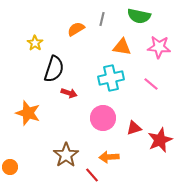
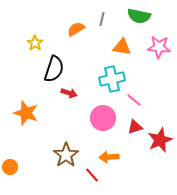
cyan cross: moved 1 px right, 1 px down
pink line: moved 17 px left, 16 px down
orange star: moved 2 px left
red triangle: moved 1 px right, 1 px up
